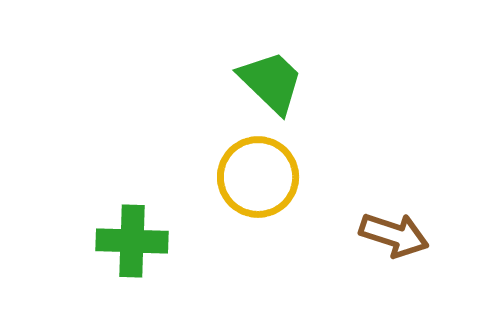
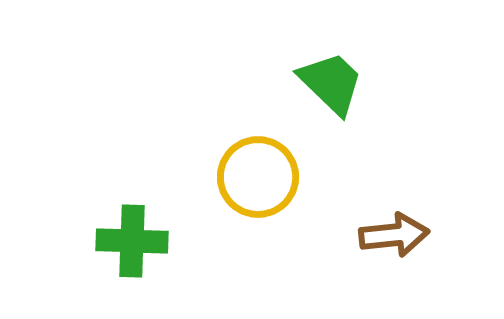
green trapezoid: moved 60 px right, 1 px down
brown arrow: rotated 24 degrees counterclockwise
